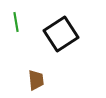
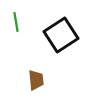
black square: moved 1 px down
